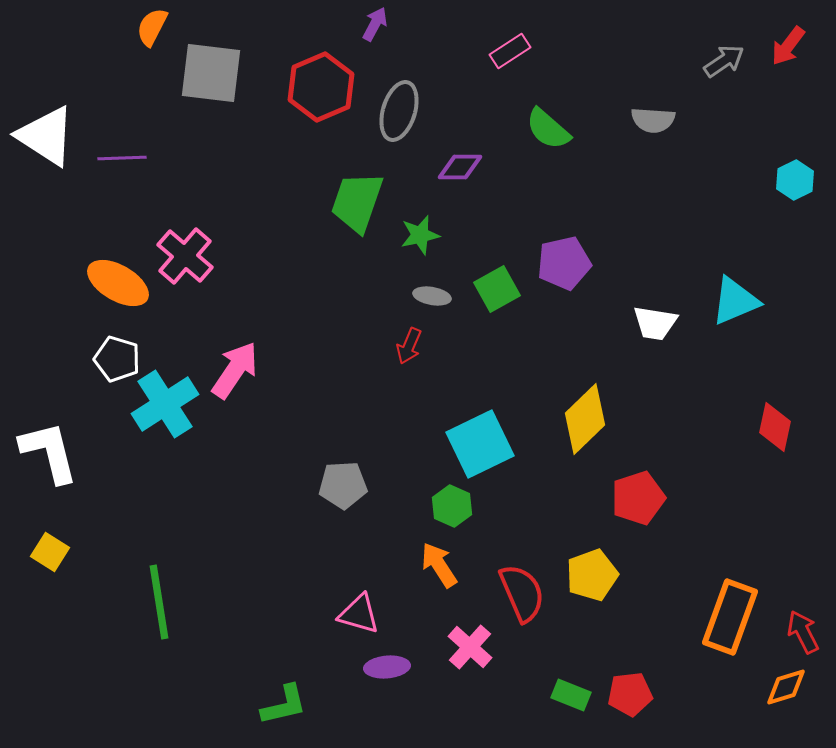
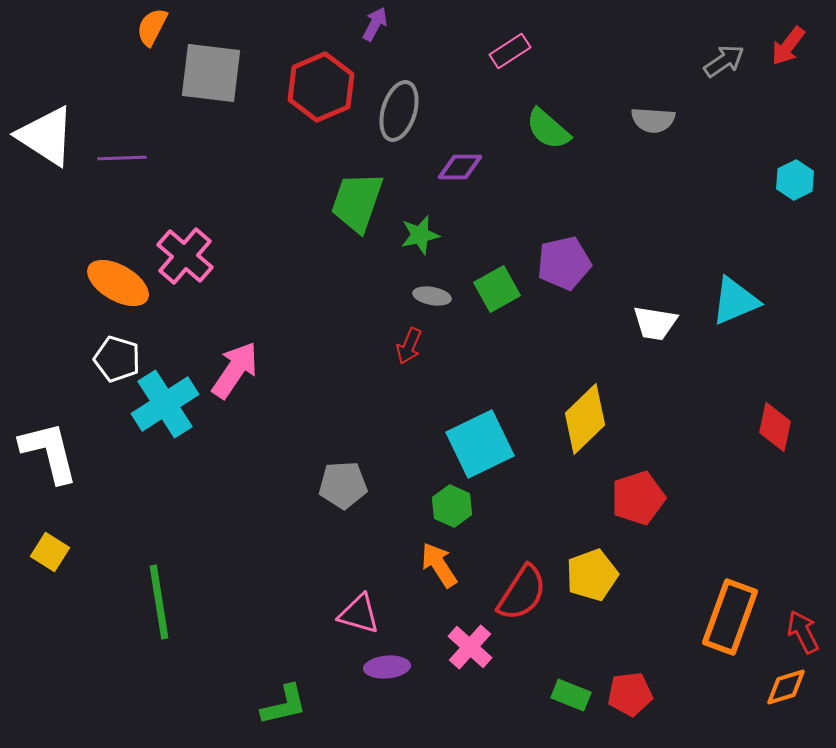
red semicircle at (522, 593): rotated 56 degrees clockwise
